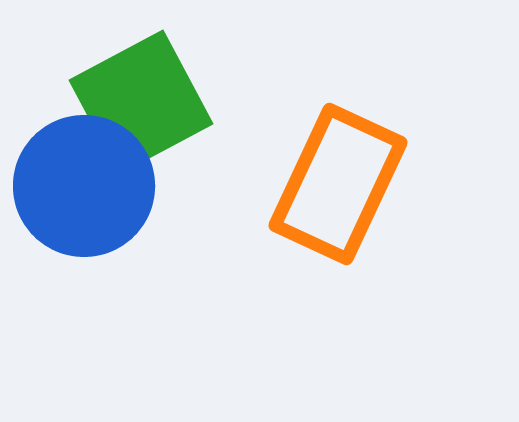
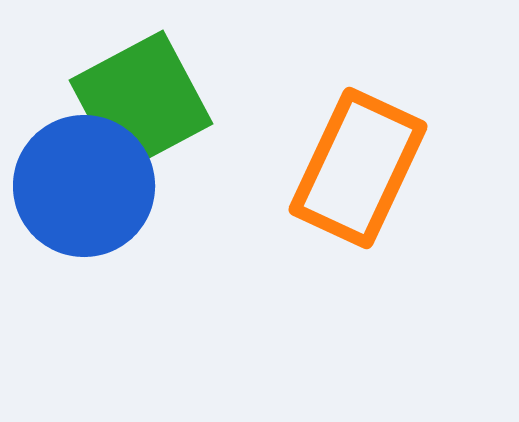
orange rectangle: moved 20 px right, 16 px up
